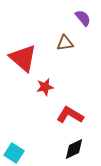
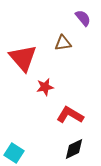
brown triangle: moved 2 px left
red triangle: rotated 8 degrees clockwise
